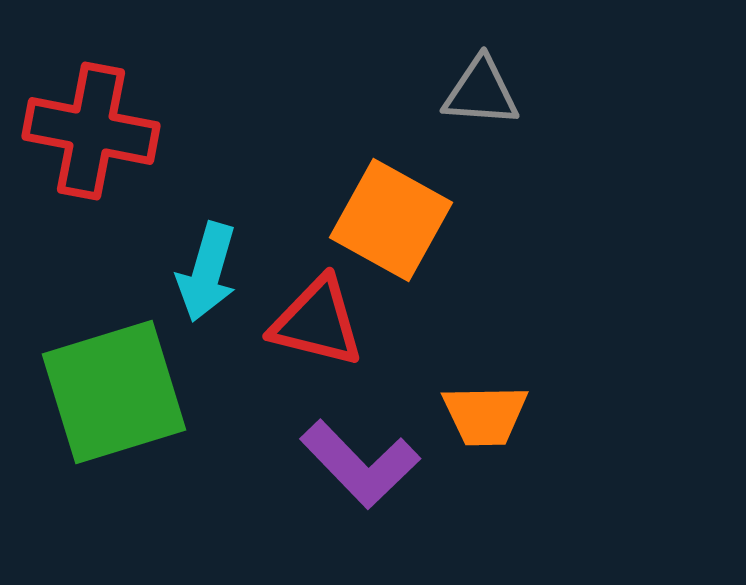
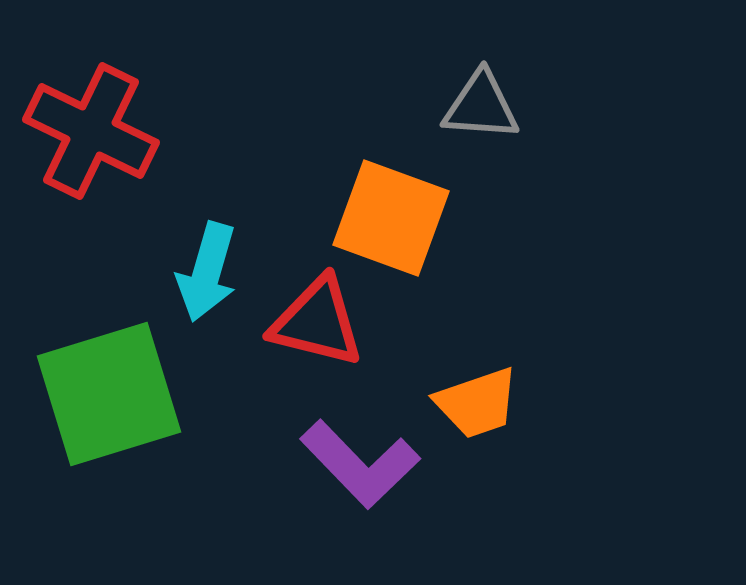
gray triangle: moved 14 px down
red cross: rotated 15 degrees clockwise
orange square: moved 2 px up; rotated 9 degrees counterclockwise
green square: moved 5 px left, 2 px down
orange trapezoid: moved 8 px left, 12 px up; rotated 18 degrees counterclockwise
